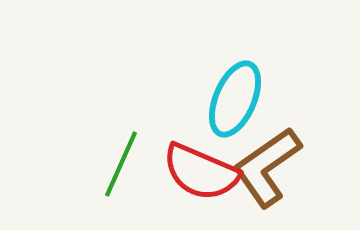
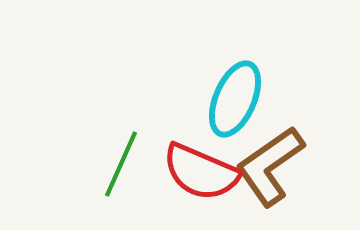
brown L-shape: moved 3 px right, 1 px up
